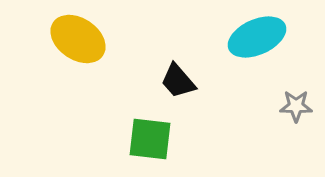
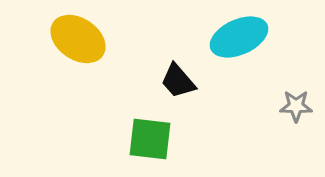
cyan ellipse: moved 18 px left
